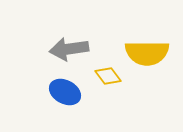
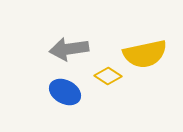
yellow semicircle: moved 2 px left, 1 px down; rotated 12 degrees counterclockwise
yellow diamond: rotated 20 degrees counterclockwise
